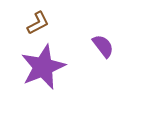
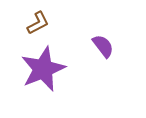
purple star: moved 2 px down
